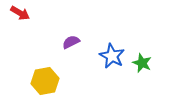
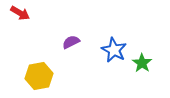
blue star: moved 2 px right, 6 px up
green star: rotated 12 degrees clockwise
yellow hexagon: moved 6 px left, 5 px up
